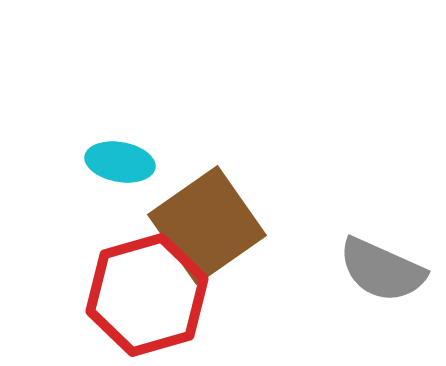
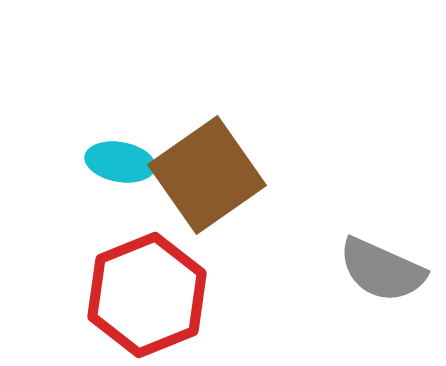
brown square: moved 50 px up
red hexagon: rotated 6 degrees counterclockwise
